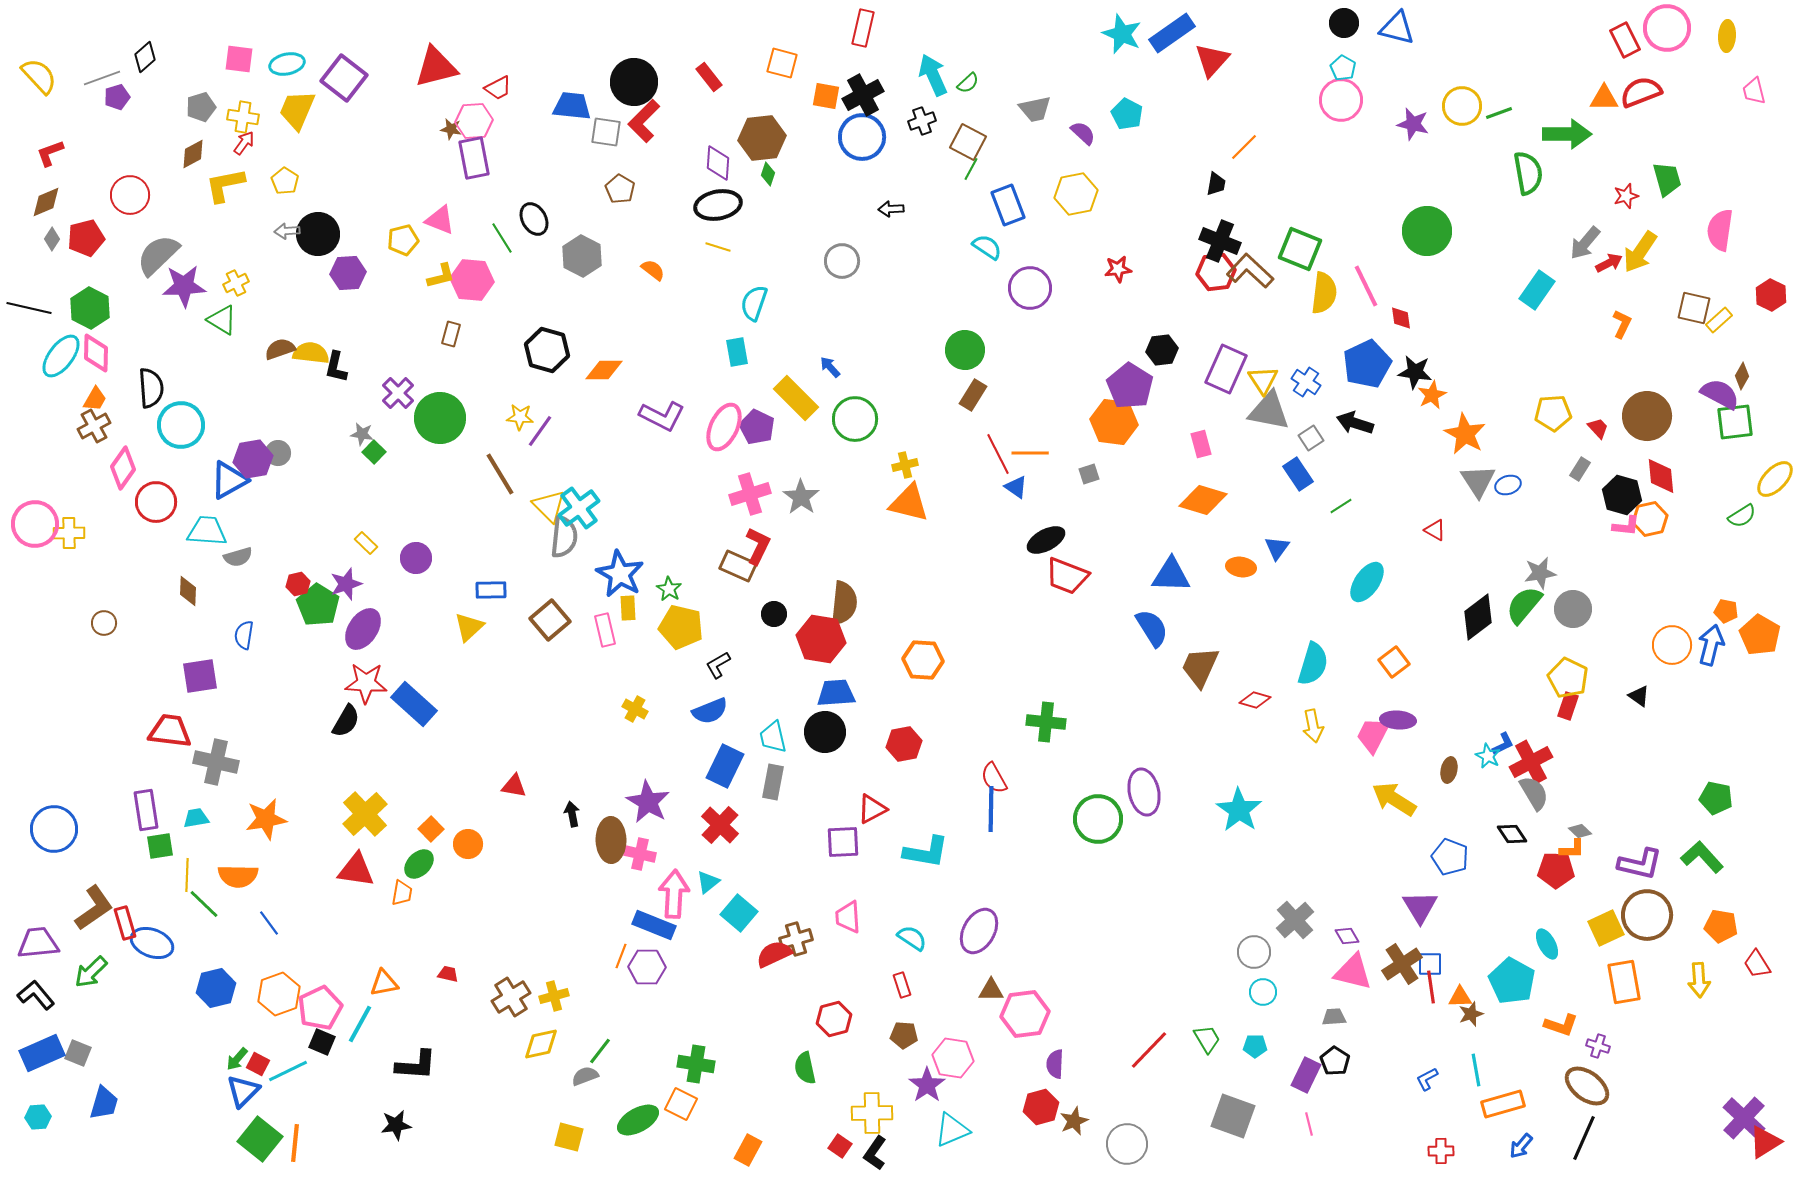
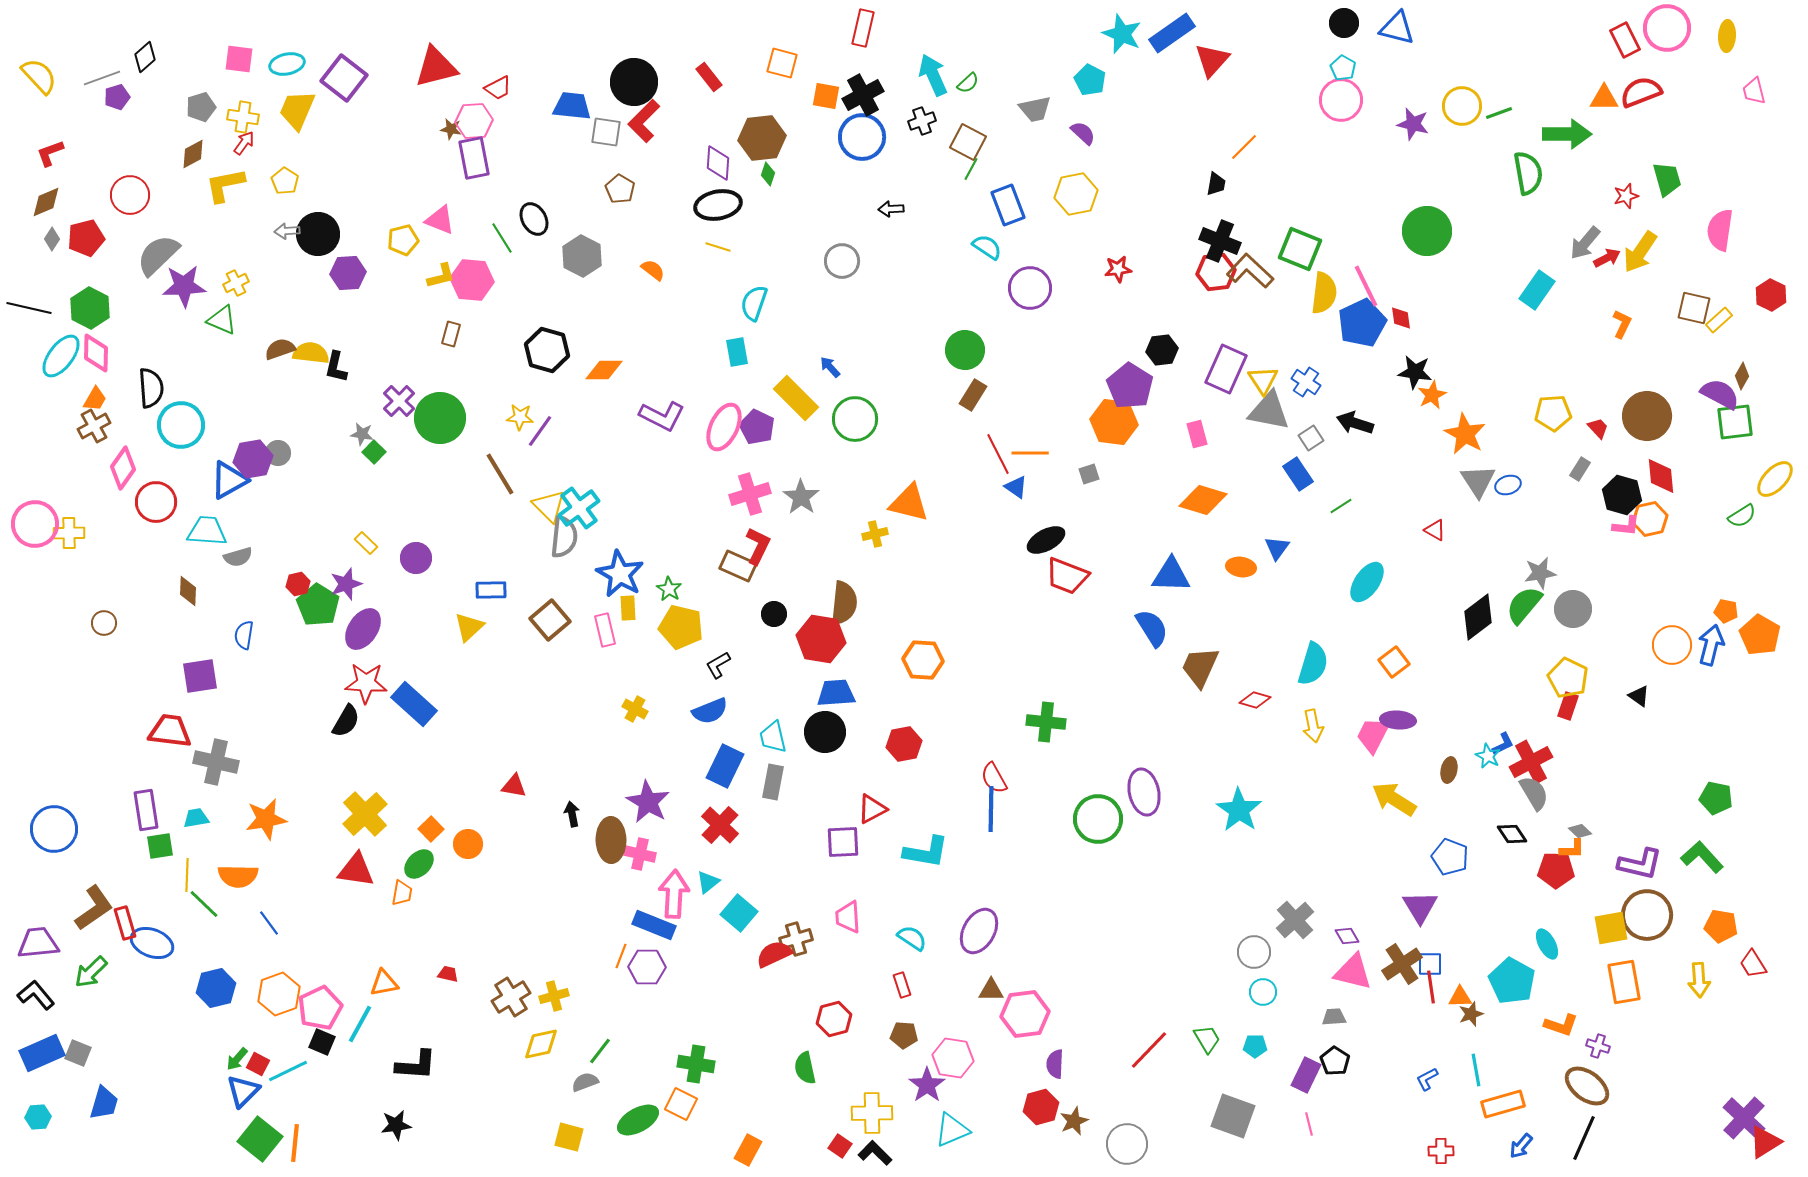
cyan pentagon at (1127, 114): moved 37 px left, 34 px up
red arrow at (1609, 263): moved 2 px left, 5 px up
green triangle at (222, 320): rotated 8 degrees counterclockwise
blue pentagon at (1367, 364): moved 5 px left, 41 px up
purple cross at (398, 393): moved 1 px right, 8 px down
pink rectangle at (1201, 444): moved 4 px left, 10 px up
yellow cross at (905, 465): moved 30 px left, 69 px down
yellow square at (1606, 928): moved 5 px right; rotated 15 degrees clockwise
red trapezoid at (1757, 964): moved 4 px left
gray semicircle at (585, 1076): moved 6 px down
black L-shape at (875, 1153): rotated 100 degrees clockwise
